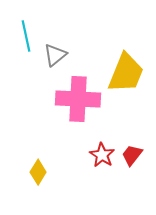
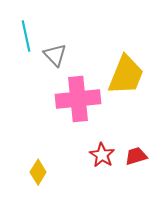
gray triangle: rotated 35 degrees counterclockwise
yellow trapezoid: moved 2 px down
pink cross: rotated 9 degrees counterclockwise
red trapezoid: moved 4 px right, 1 px down; rotated 35 degrees clockwise
